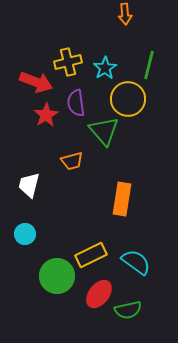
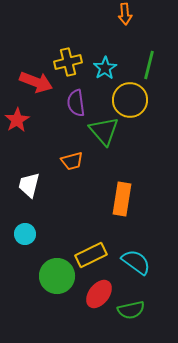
yellow circle: moved 2 px right, 1 px down
red star: moved 29 px left, 5 px down
green semicircle: moved 3 px right
